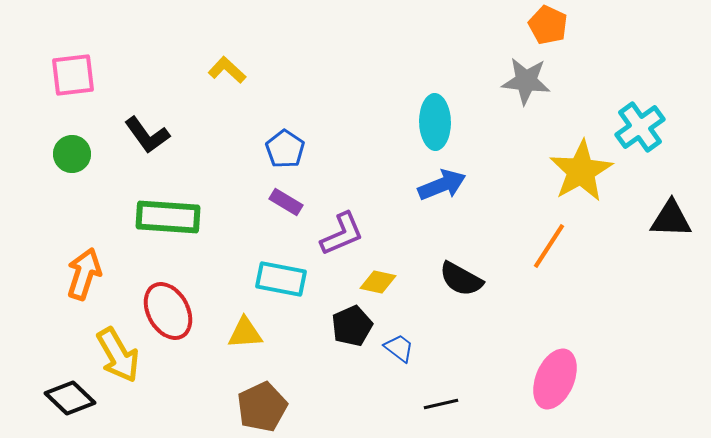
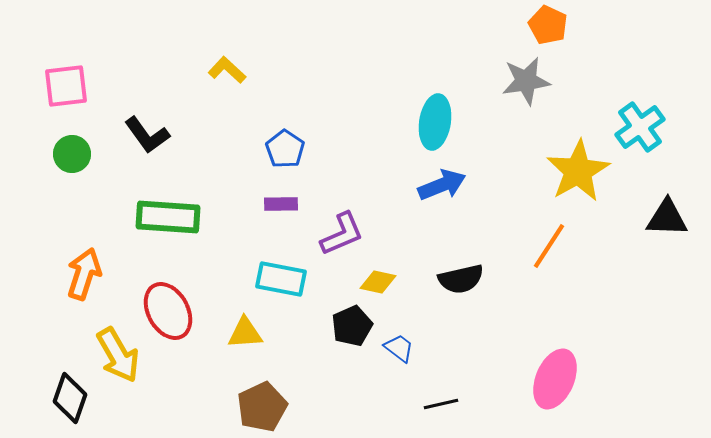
pink square: moved 7 px left, 11 px down
gray star: rotated 15 degrees counterclockwise
cyan ellipse: rotated 10 degrees clockwise
yellow star: moved 3 px left
purple rectangle: moved 5 px left, 2 px down; rotated 32 degrees counterclockwise
black triangle: moved 4 px left, 1 px up
black semicircle: rotated 42 degrees counterclockwise
black diamond: rotated 66 degrees clockwise
